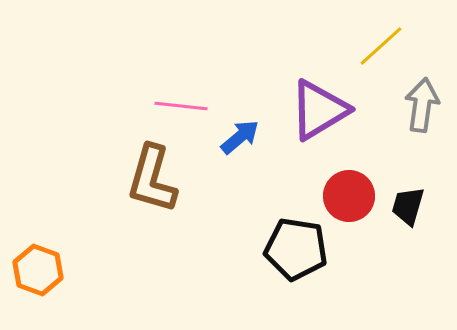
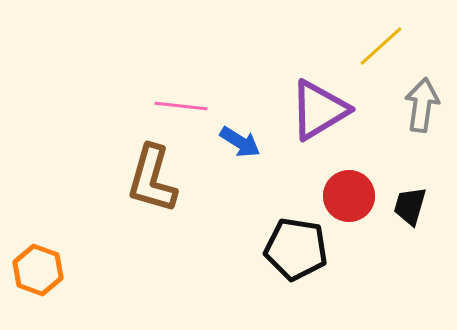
blue arrow: moved 5 px down; rotated 72 degrees clockwise
black trapezoid: moved 2 px right
